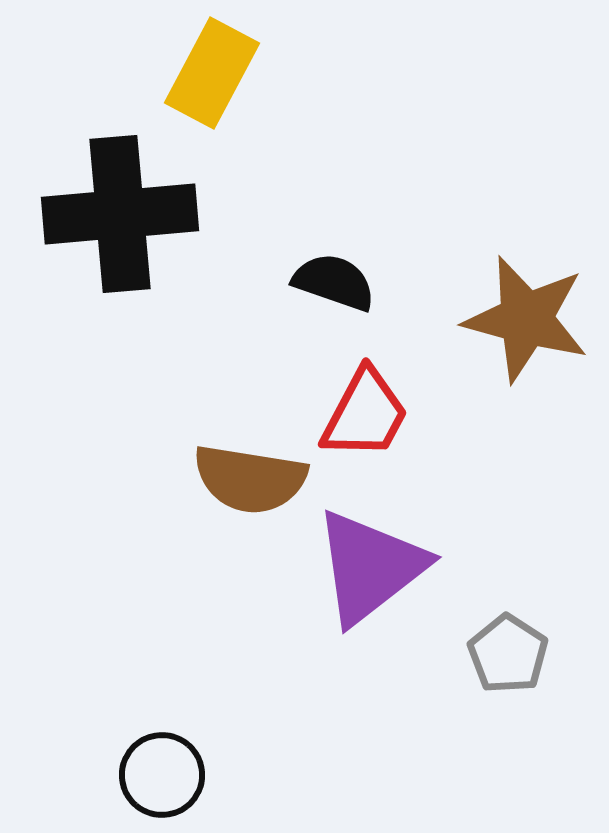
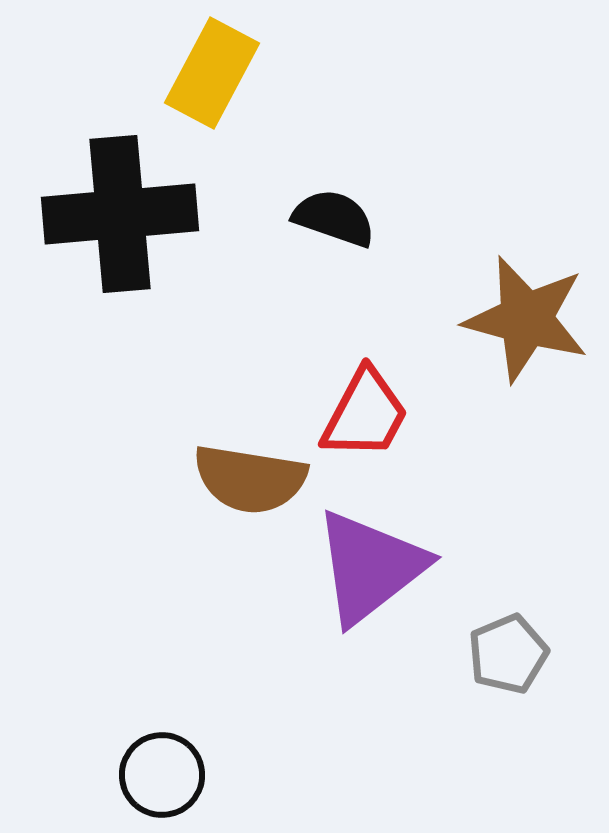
black semicircle: moved 64 px up
gray pentagon: rotated 16 degrees clockwise
